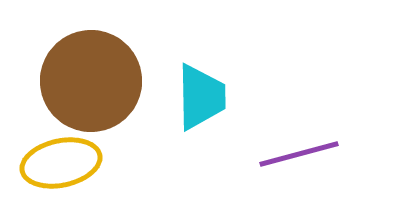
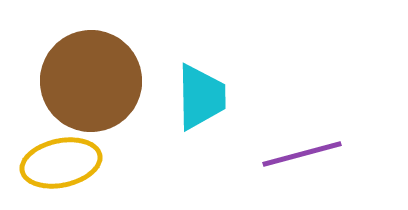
purple line: moved 3 px right
